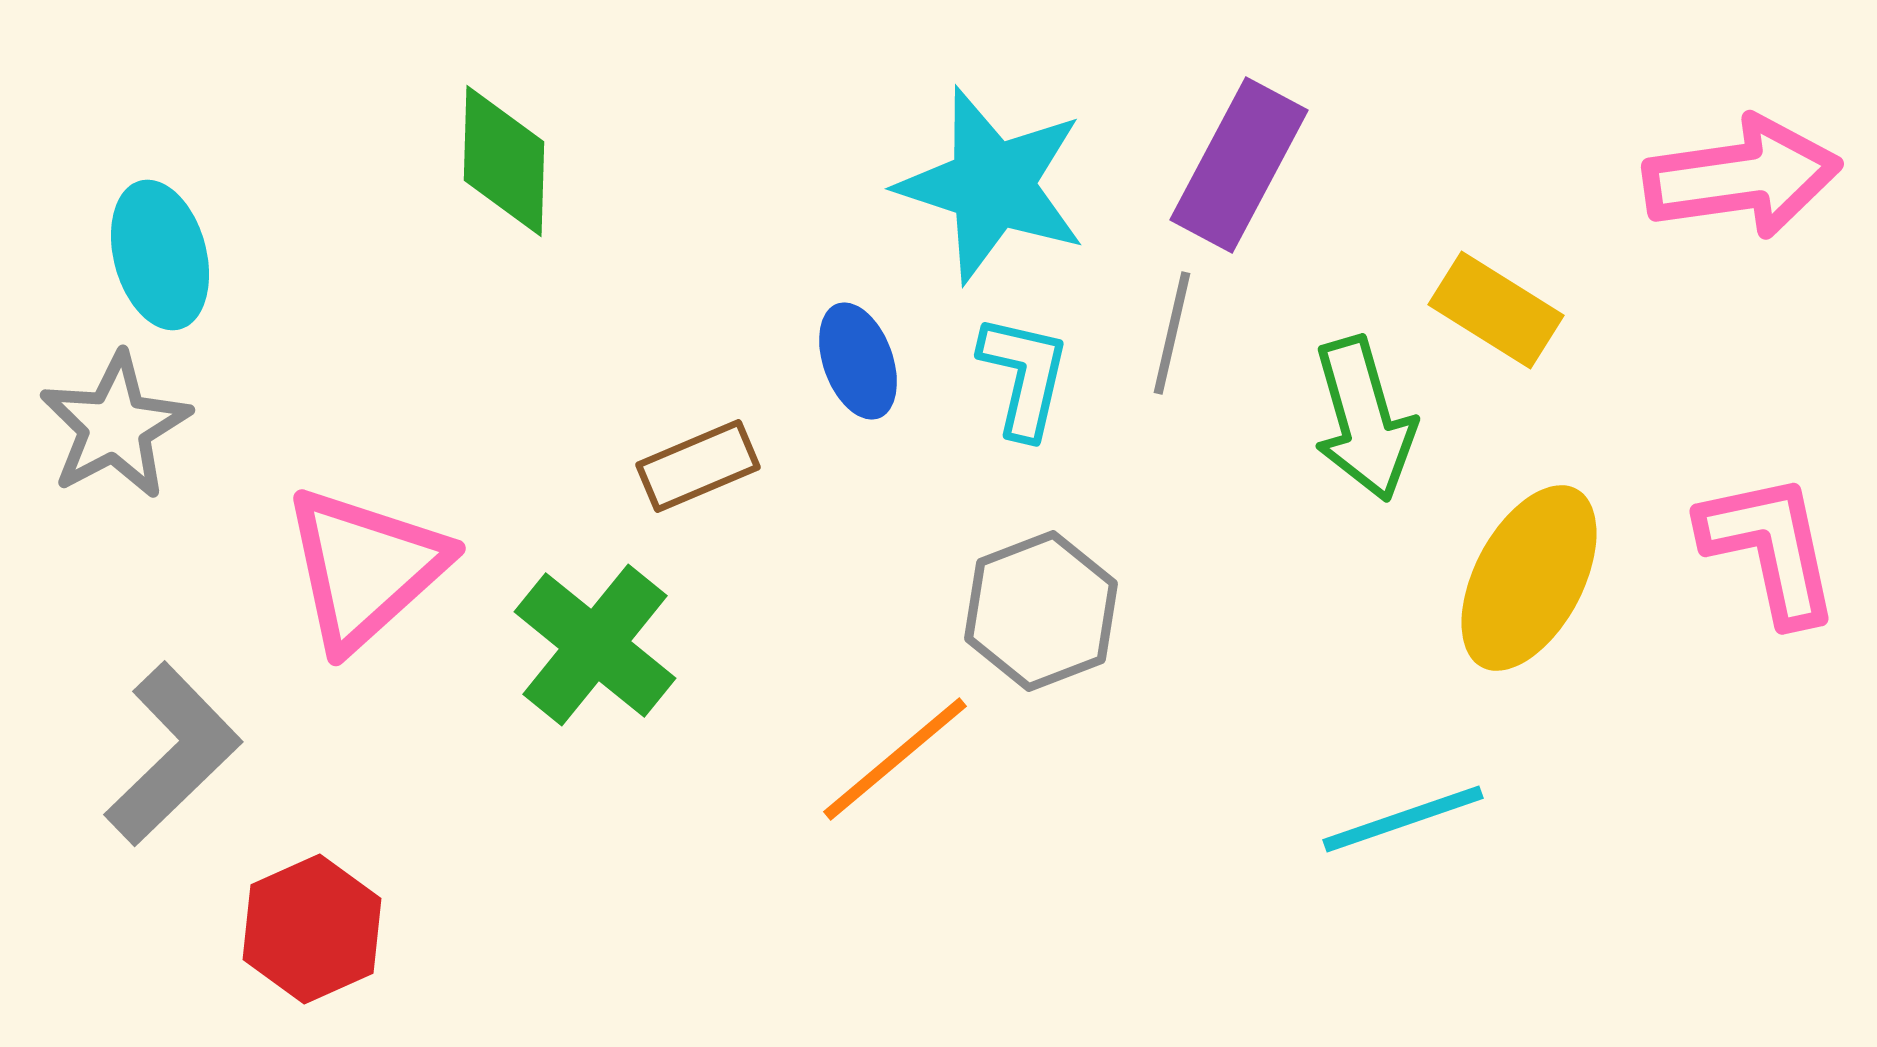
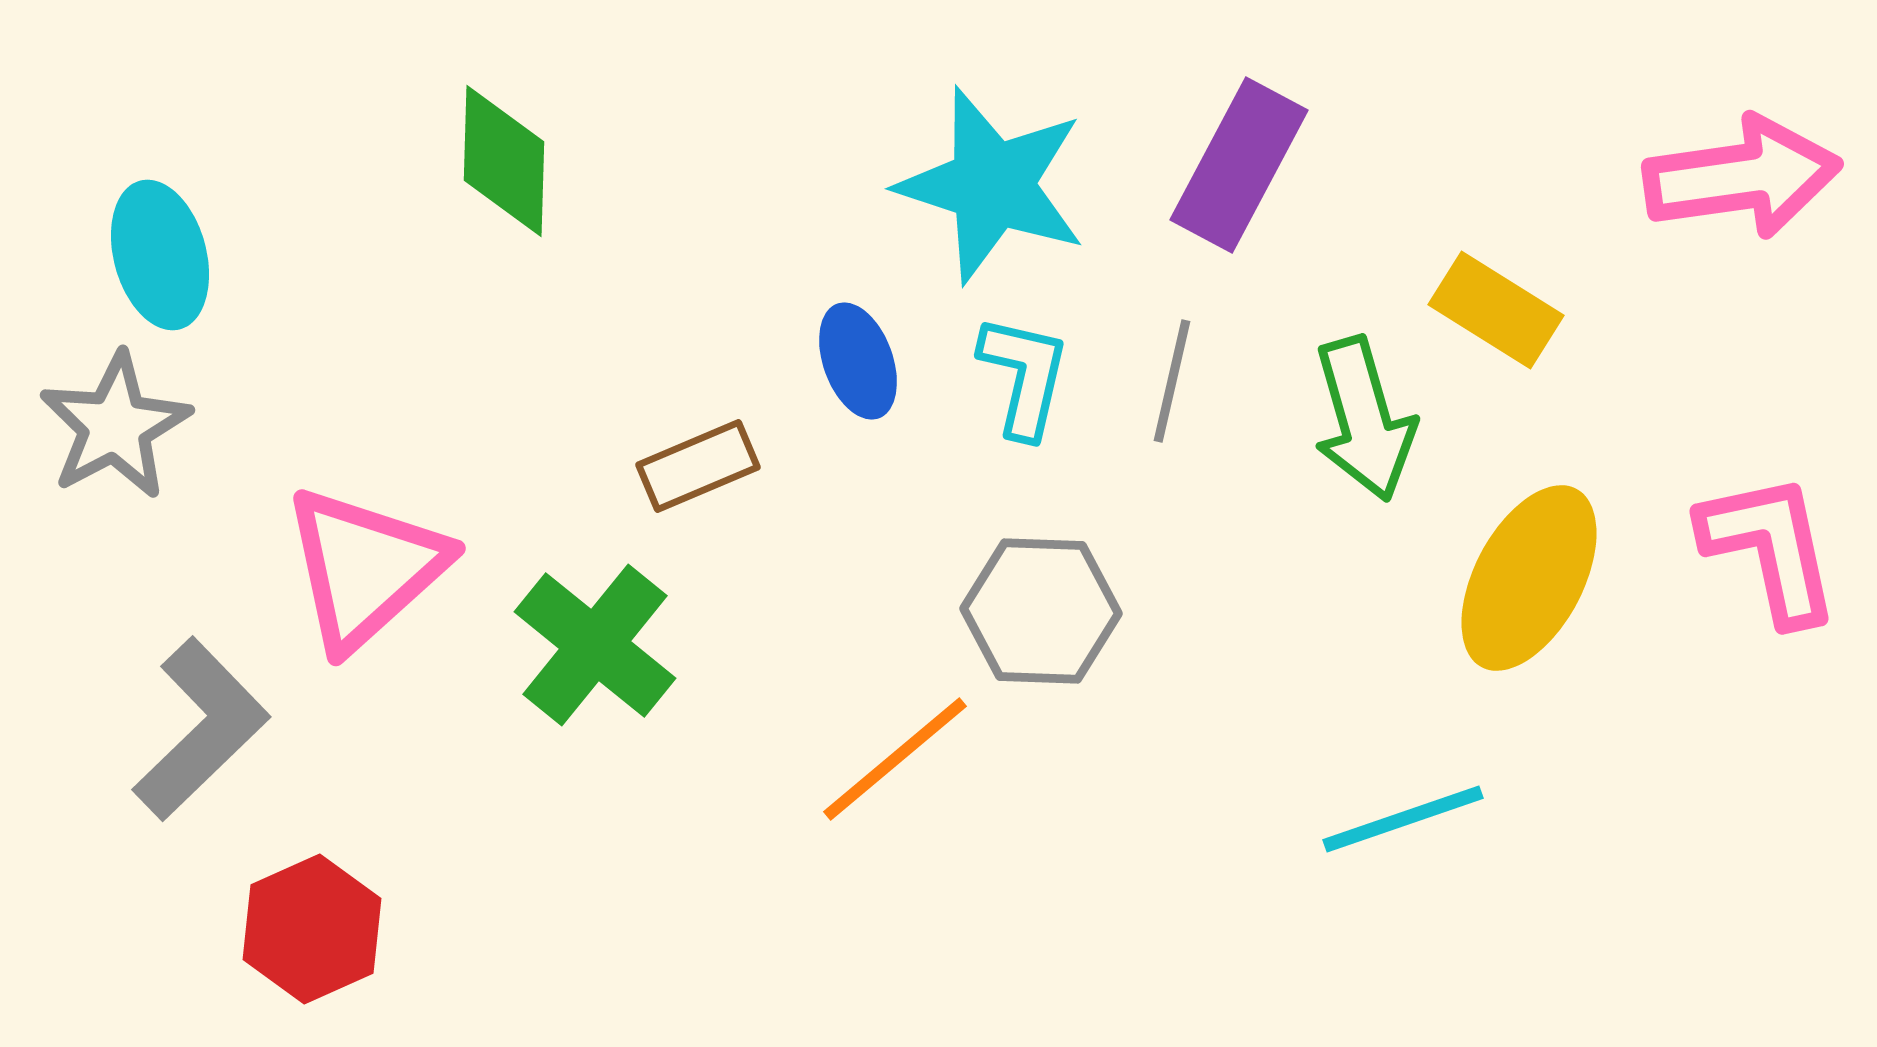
gray line: moved 48 px down
gray hexagon: rotated 23 degrees clockwise
gray L-shape: moved 28 px right, 25 px up
